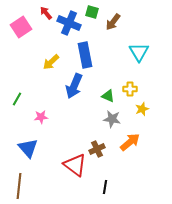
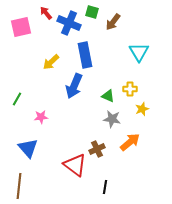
pink square: rotated 20 degrees clockwise
